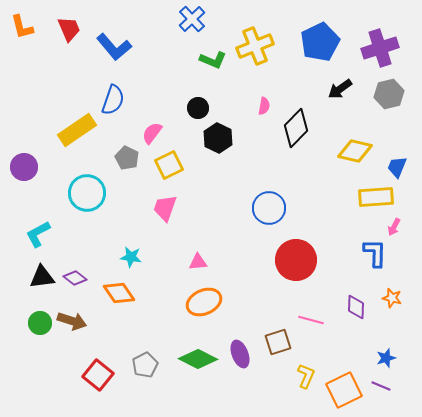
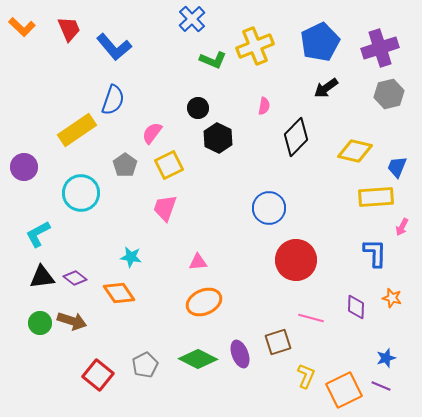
orange L-shape at (22, 27): rotated 32 degrees counterclockwise
black arrow at (340, 89): moved 14 px left, 1 px up
black diamond at (296, 128): moved 9 px down
gray pentagon at (127, 158): moved 2 px left, 7 px down; rotated 10 degrees clockwise
cyan circle at (87, 193): moved 6 px left
pink arrow at (394, 227): moved 8 px right
pink line at (311, 320): moved 2 px up
